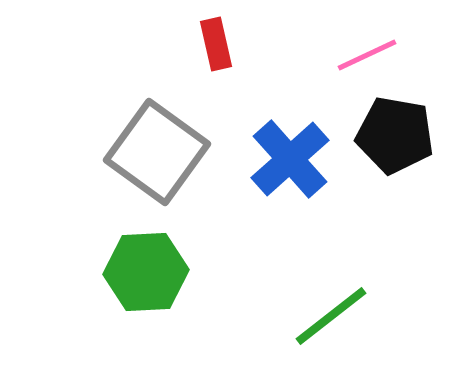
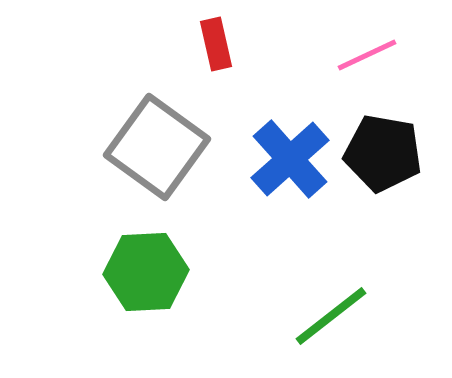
black pentagon: moved 12 px left, 18 px down
gray square: moved 5 px up
